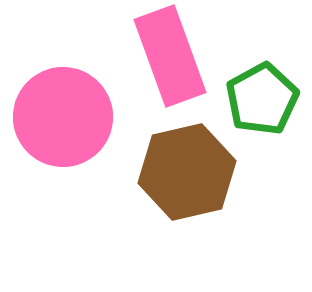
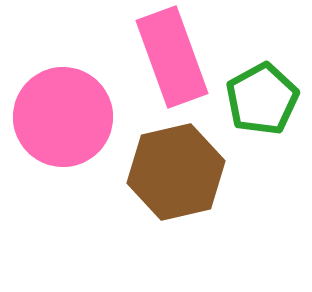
pink rectangle: moved 2 px right, 1 px down
brown hexagon: moved 11 px left
